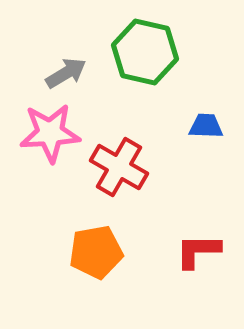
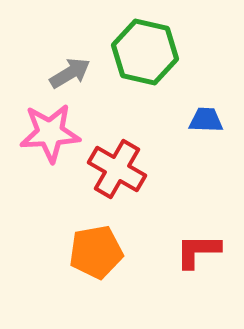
gray arrow: moved 4 px right
blue trapezoid: moved 6 px up
red cross: moved 2 px left, 2 px down
